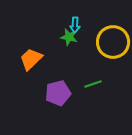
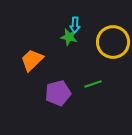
orange trapezoid: moved 1 px right, 1 px down
